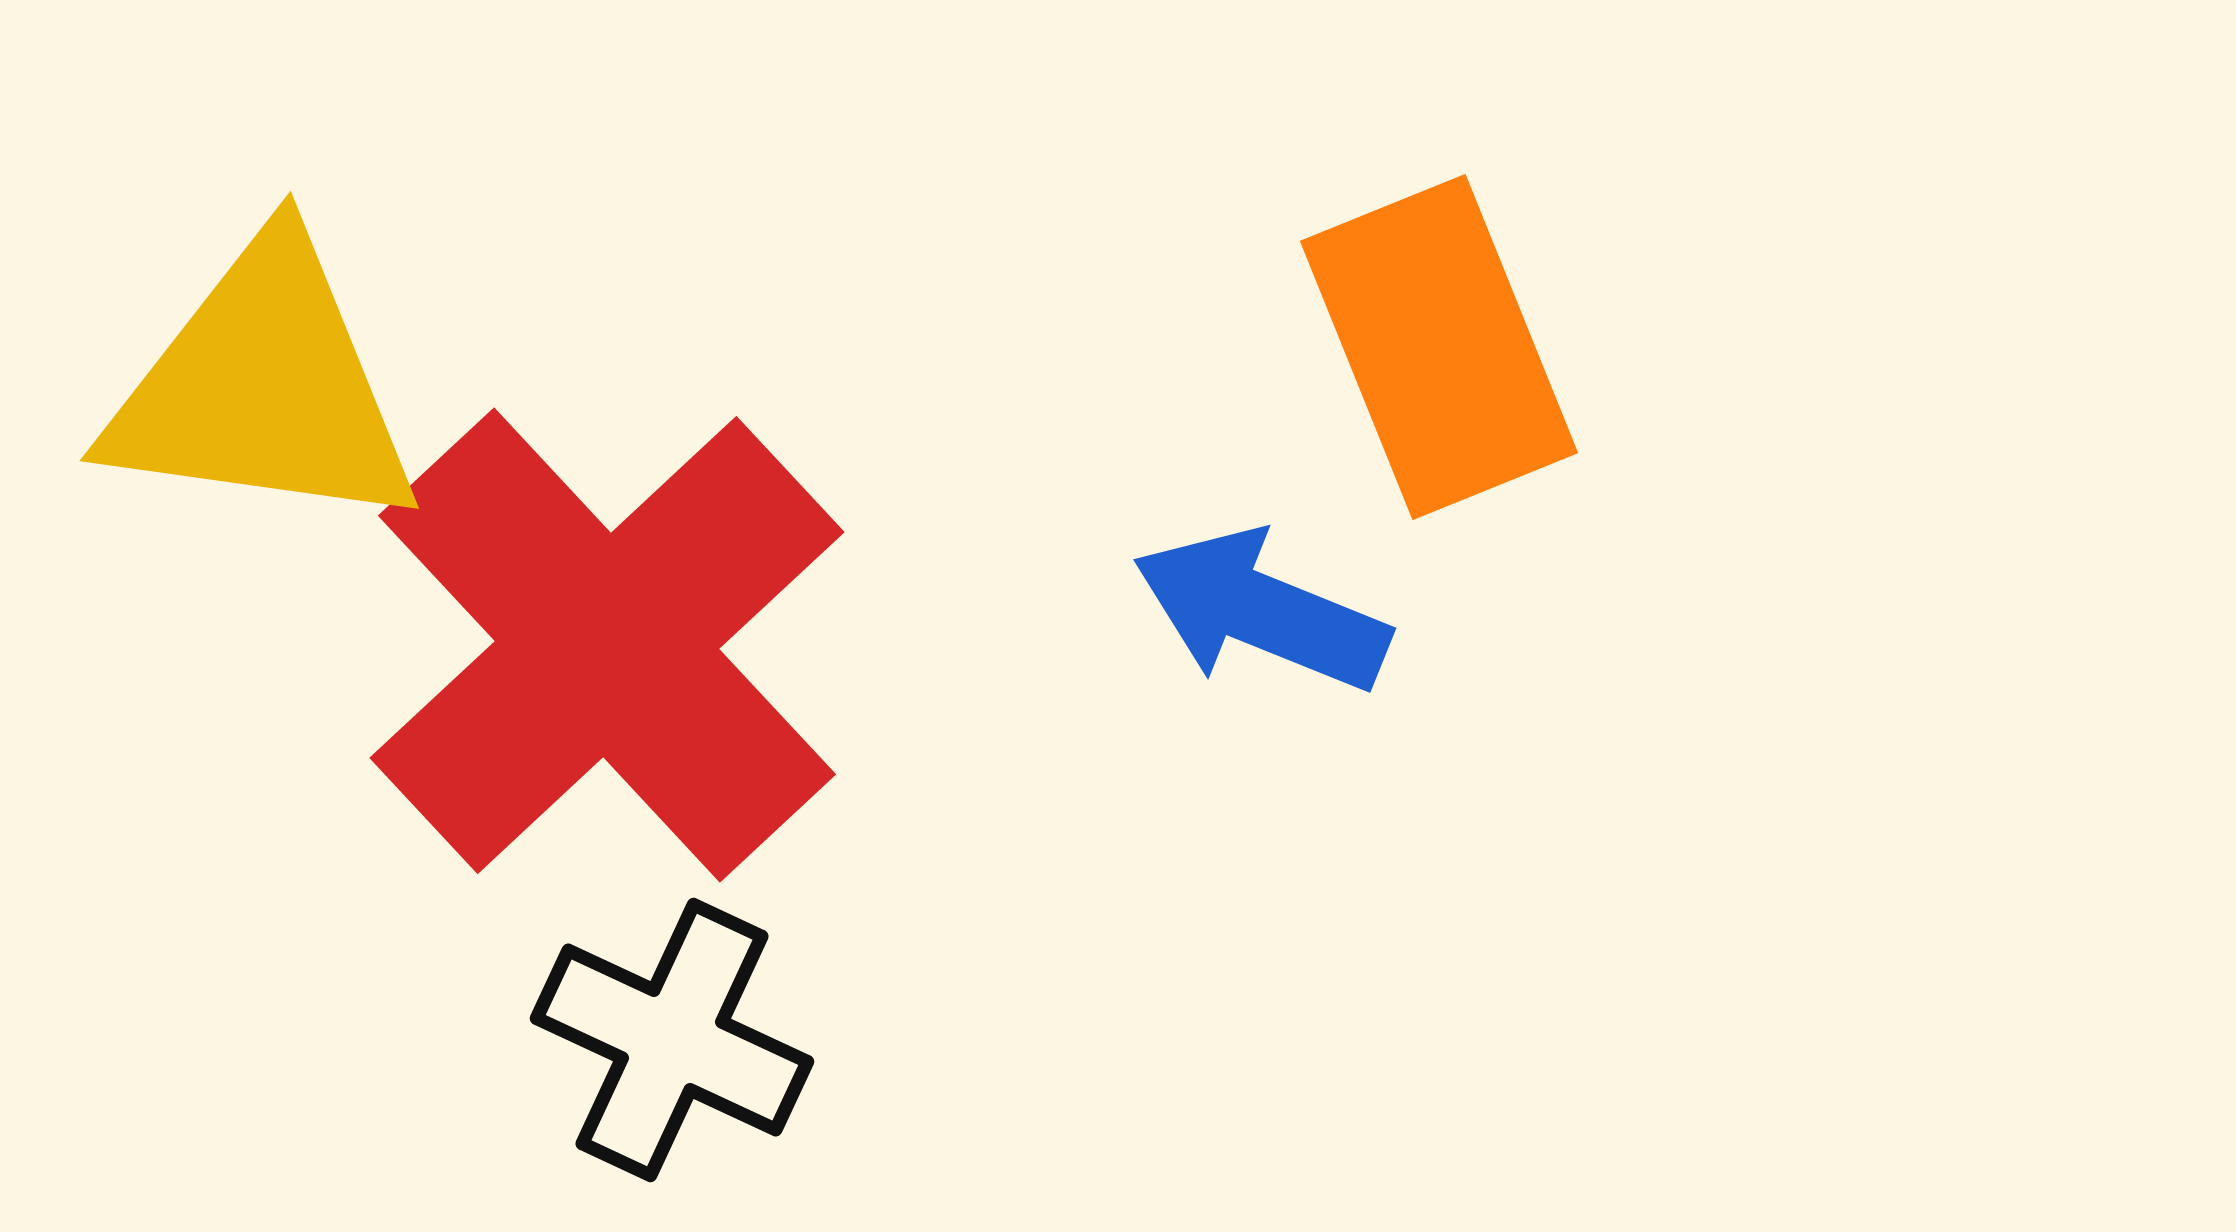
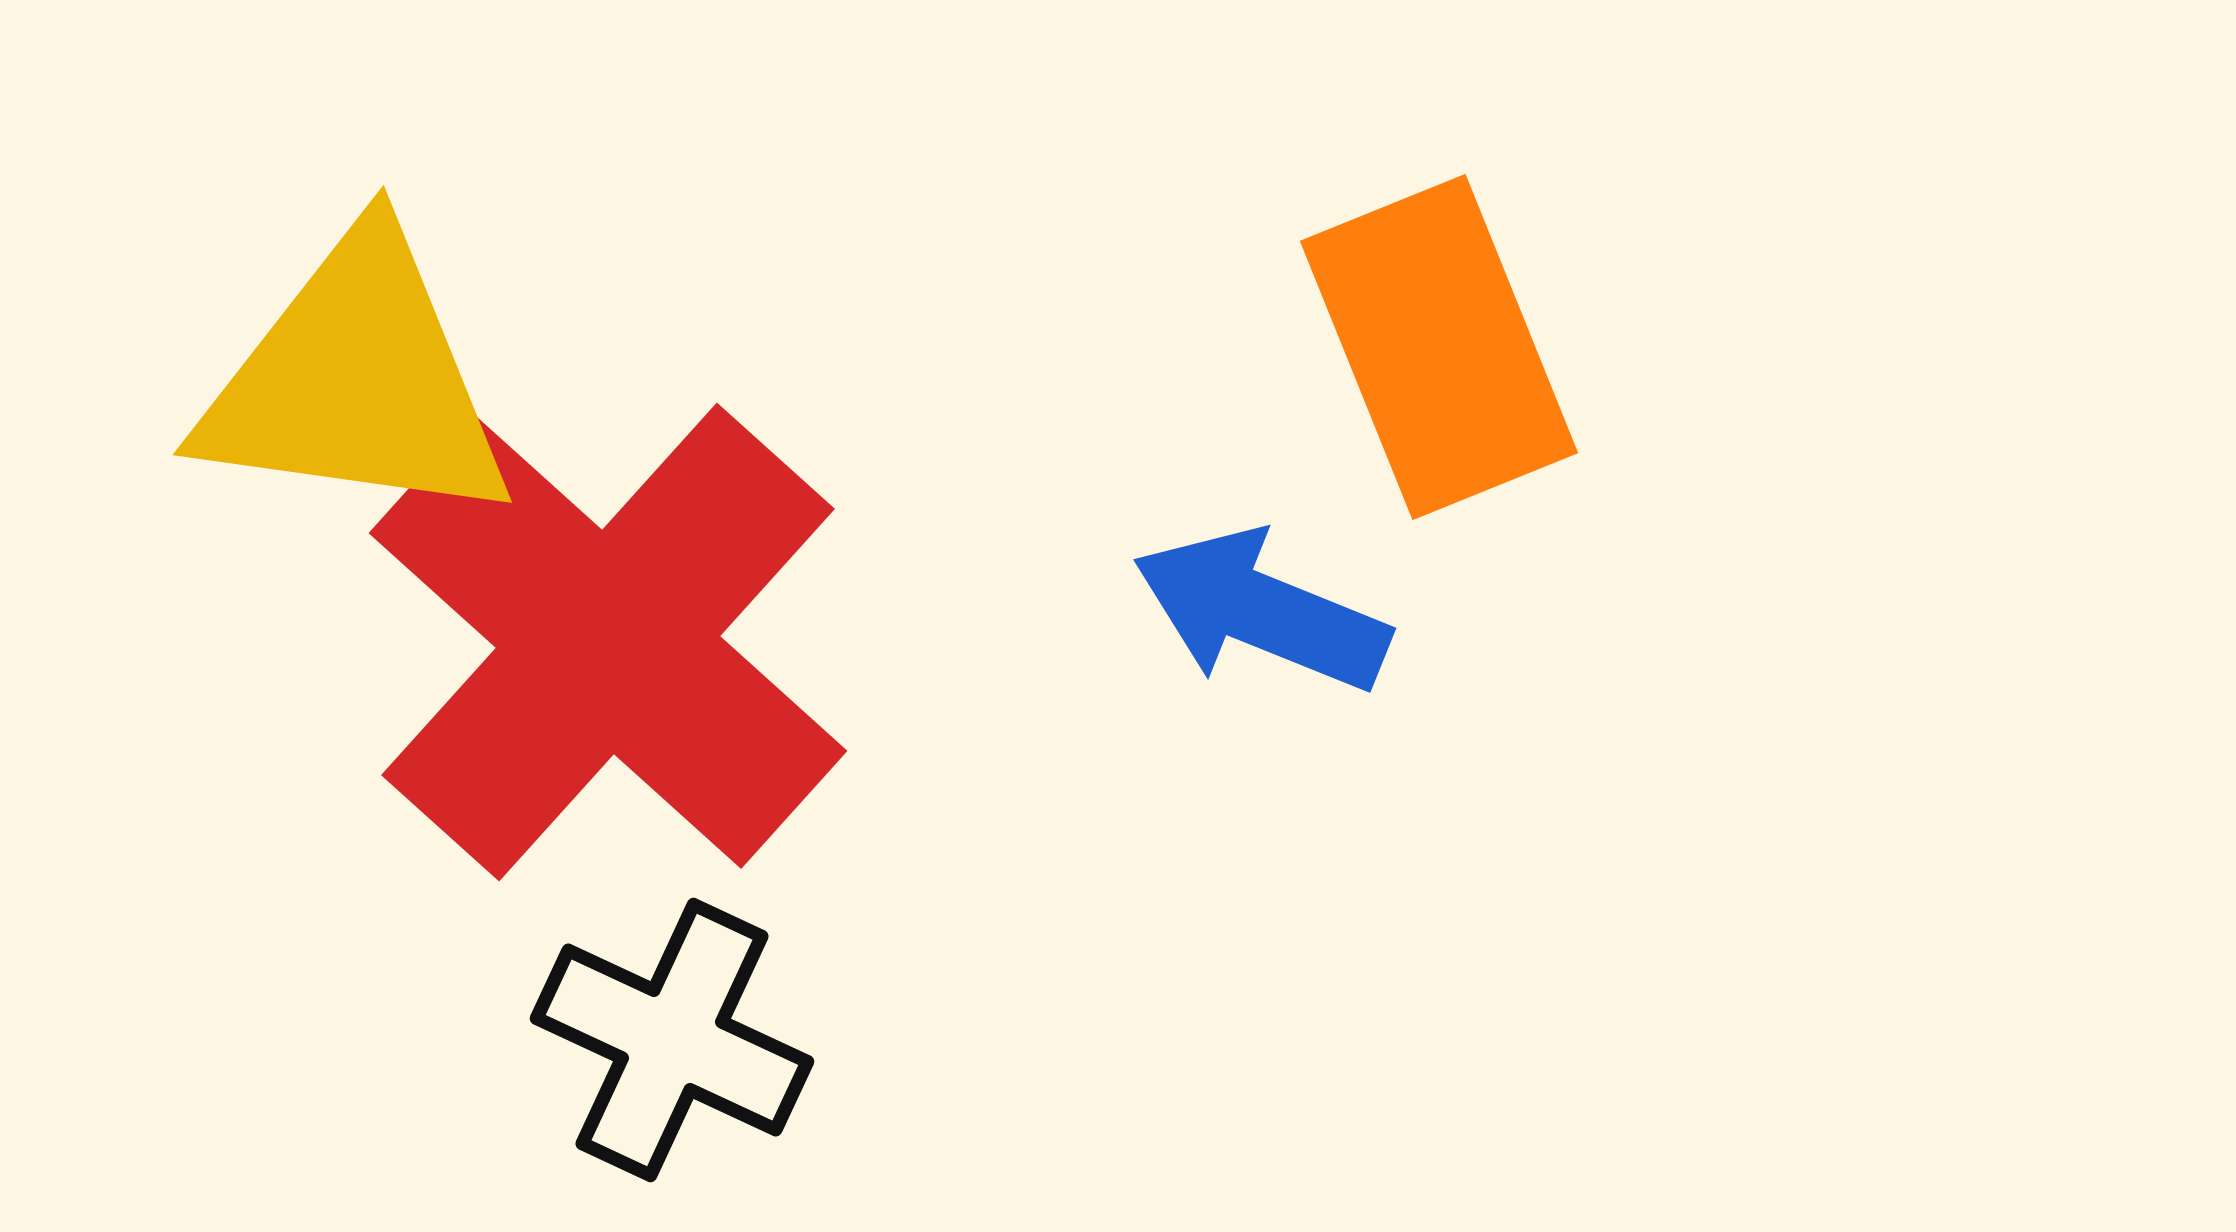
yellow triangle: moved 93 px right, 6 px up
red cross: moved 1 px right, 3 px up; rotated 5 degrees counterclockwise
